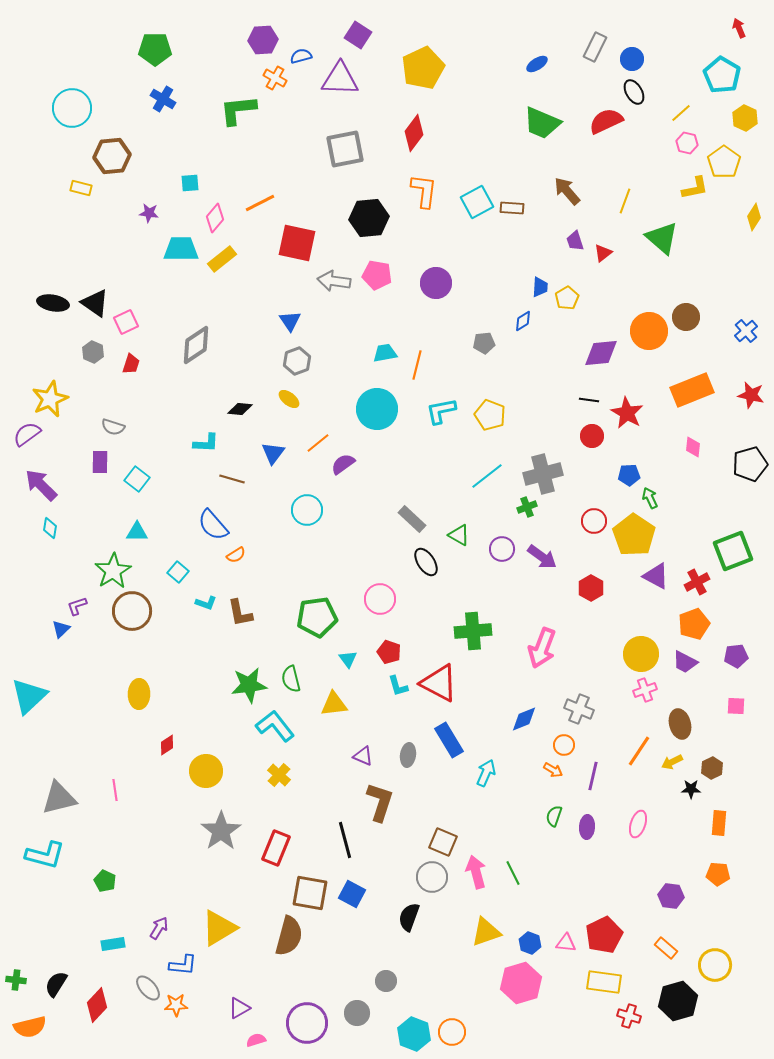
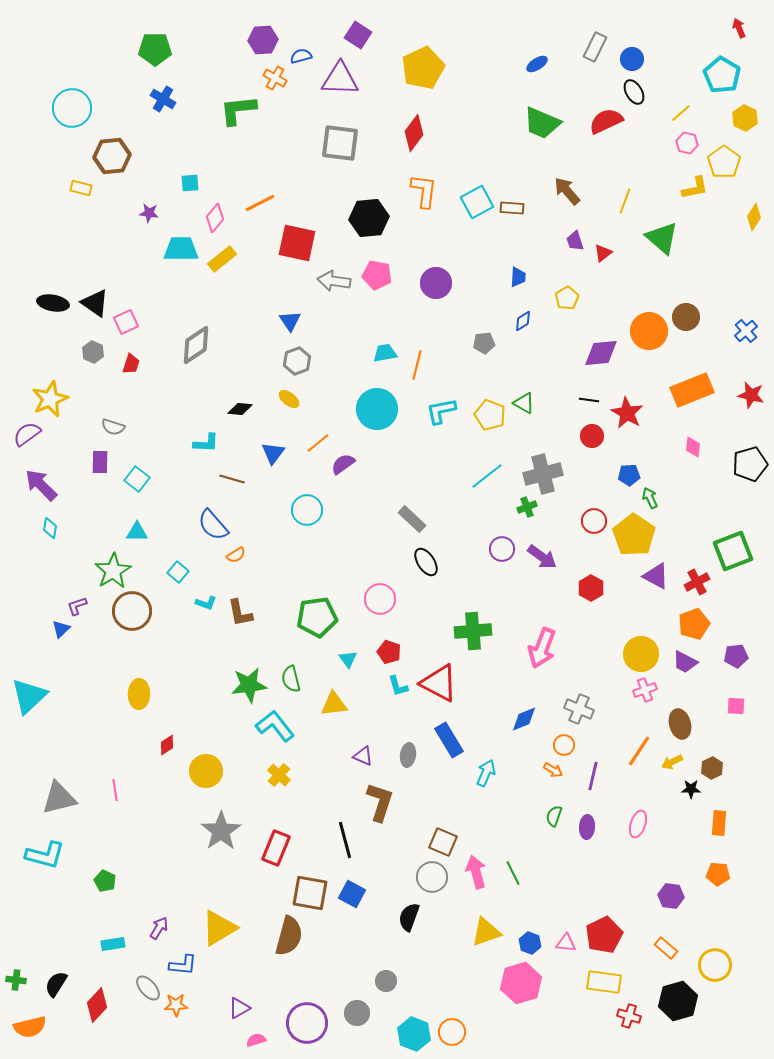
gray square at (345, 149): moved 5 px left, 6 px up; rotated 18 degrees clockwise
blue trapezoid at (540, 287): moved 22 px left, 10 px up
green triangle at (459, 535): moved 65 px right, 132 px up
